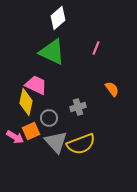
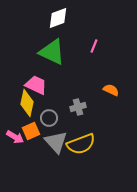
white diamond: rotated 20 degrees clockwise
pink line: moved 2 px left, 2 px up
orange semicircle: moved 1 px left, 1 px down; rotated 28 degrees counterclockwise
yellow diamond: moved 1 px right, 1 px down
